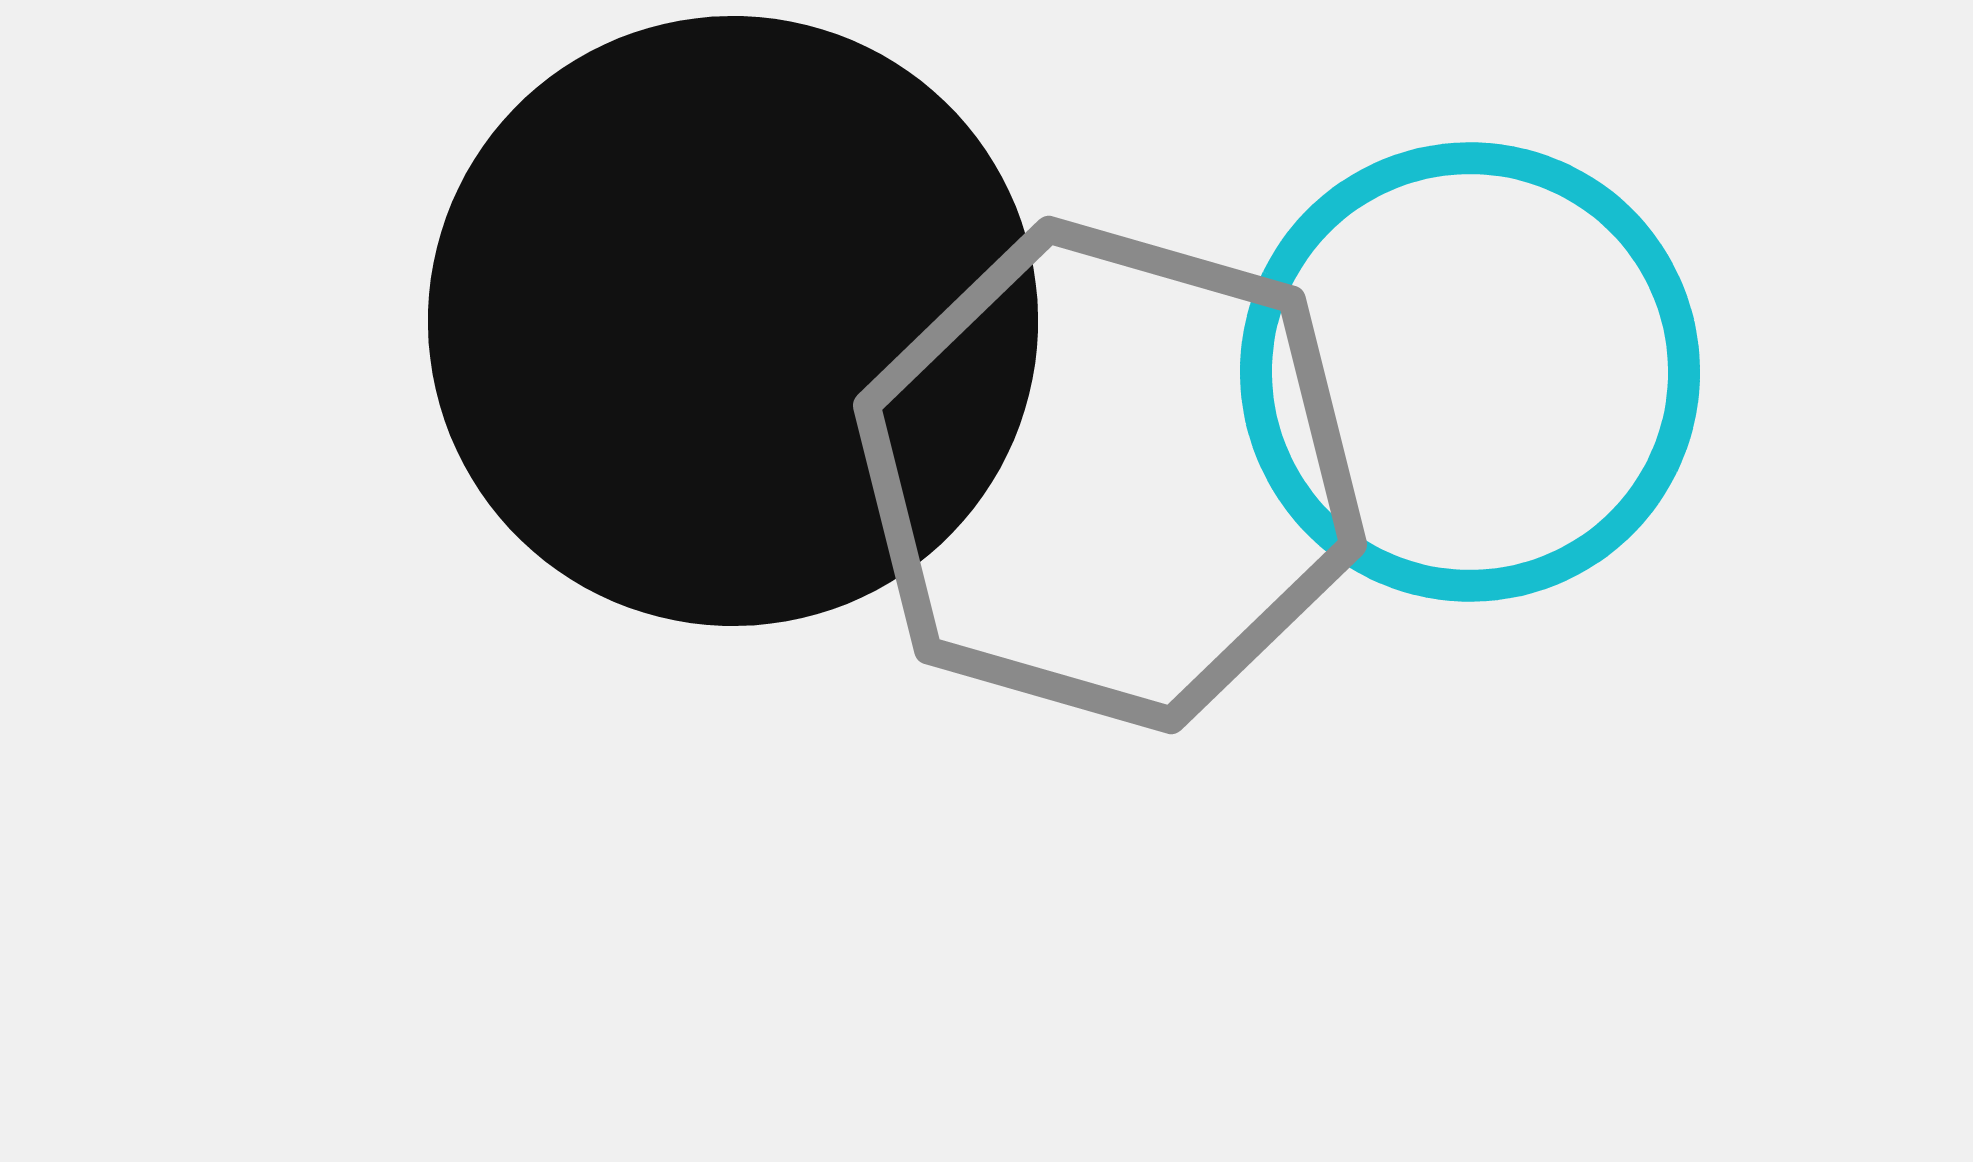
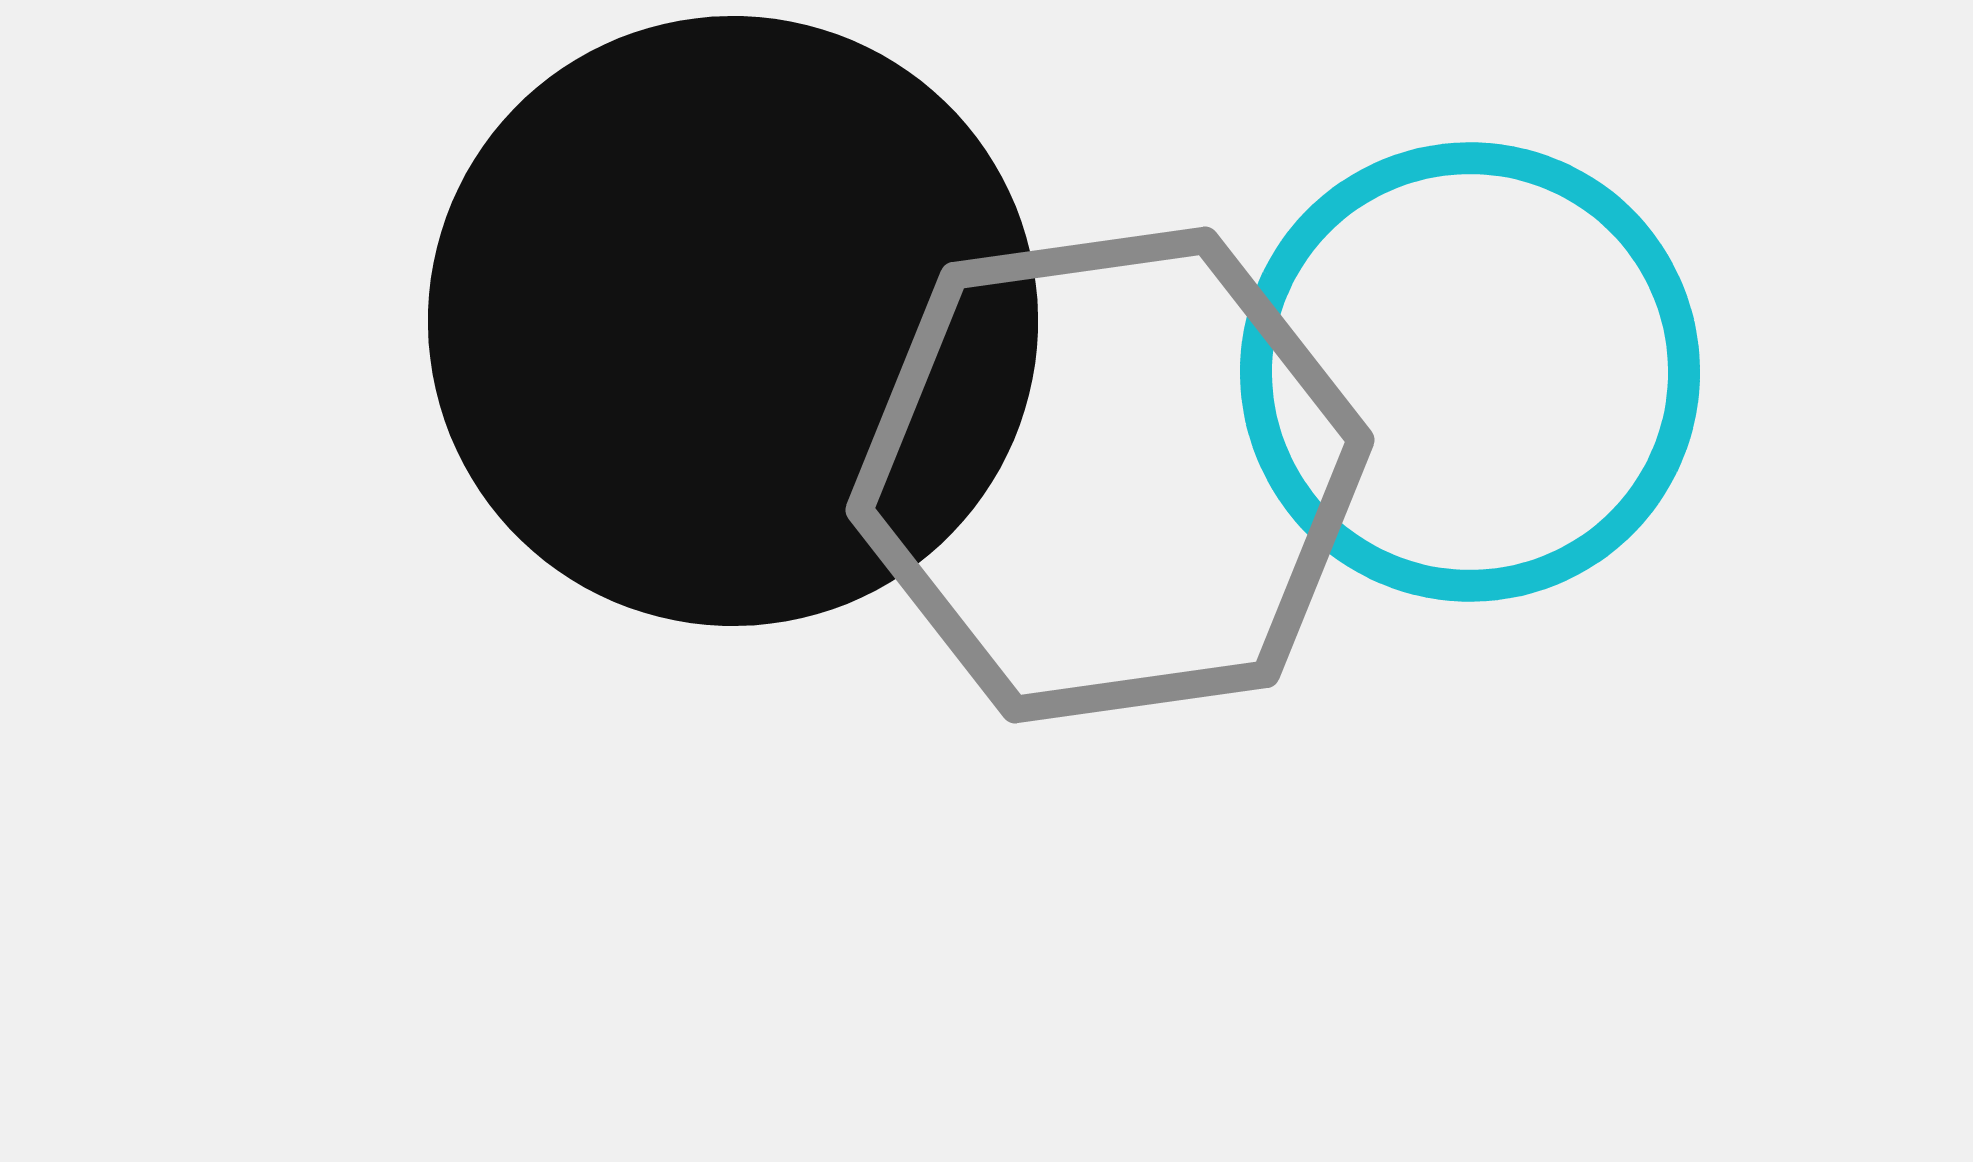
gray hexagon: rotated 24 degrees counterclockwise
